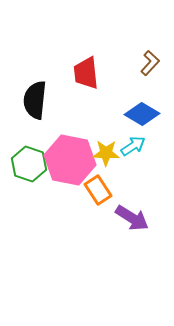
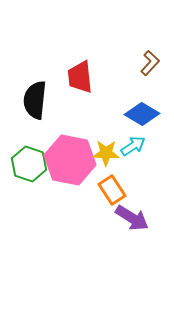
red trapezoid: moved 6 px left, 4 px down
orange rectangle: moved 14 px right
